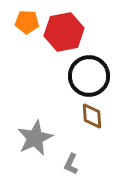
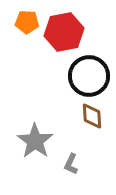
gray star: moved 3 px down; rotated 12 degrees counterclockwise
